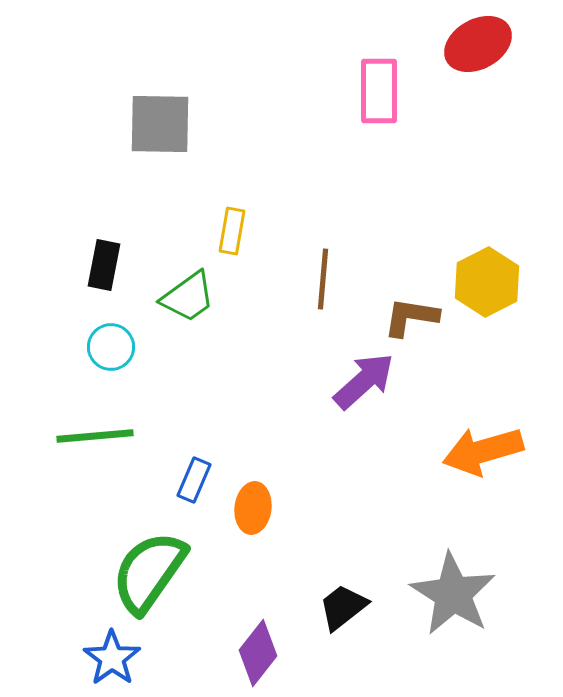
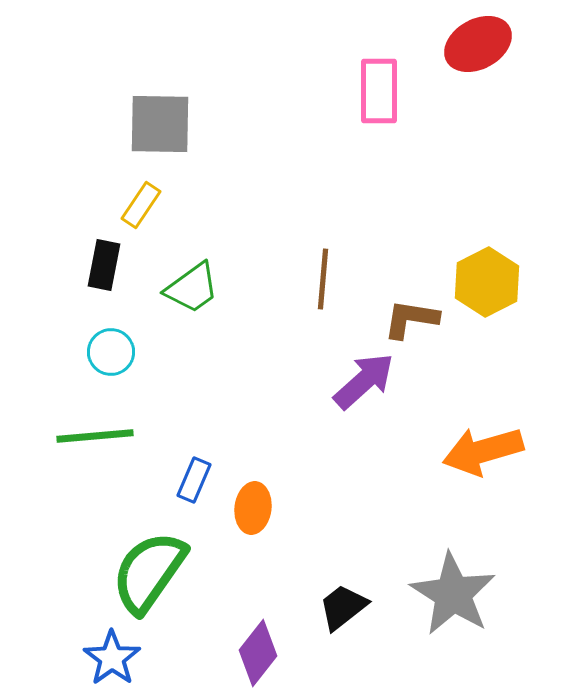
yellow rectangle: moved 91 px left, 26 px up; rotated 24 degrees clockwise
green trapezoid: moved 4 px right, 9 px up
brown L-shape: moved 2 px down
cyan circle: moved 5 px down
